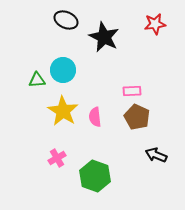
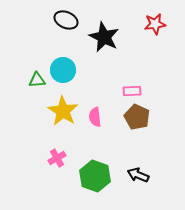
black arrow: moved 18 px left, 20 px down
